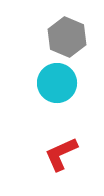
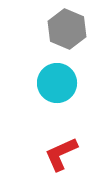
gray hexagon: moved 8 px up
